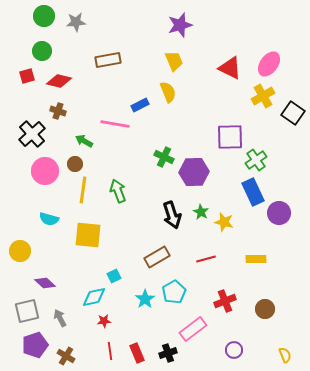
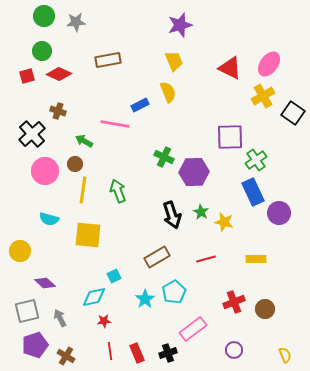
red diamond at (59, 81): moved 7 px up; rotated 10 degrees clockwise
red cross at (225, 301): moved 9 px right, 1 px down
